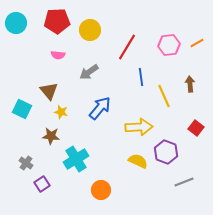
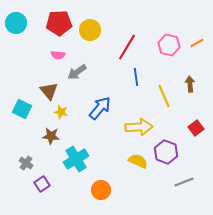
red pentagon: moved 2 px right, 2 px down
pink hexagon: rotated 20 degrees clockwise
gray arrow: moved 12 px left
blue line: moved 5 px left
red square: rotated 14 degrees clockwise
